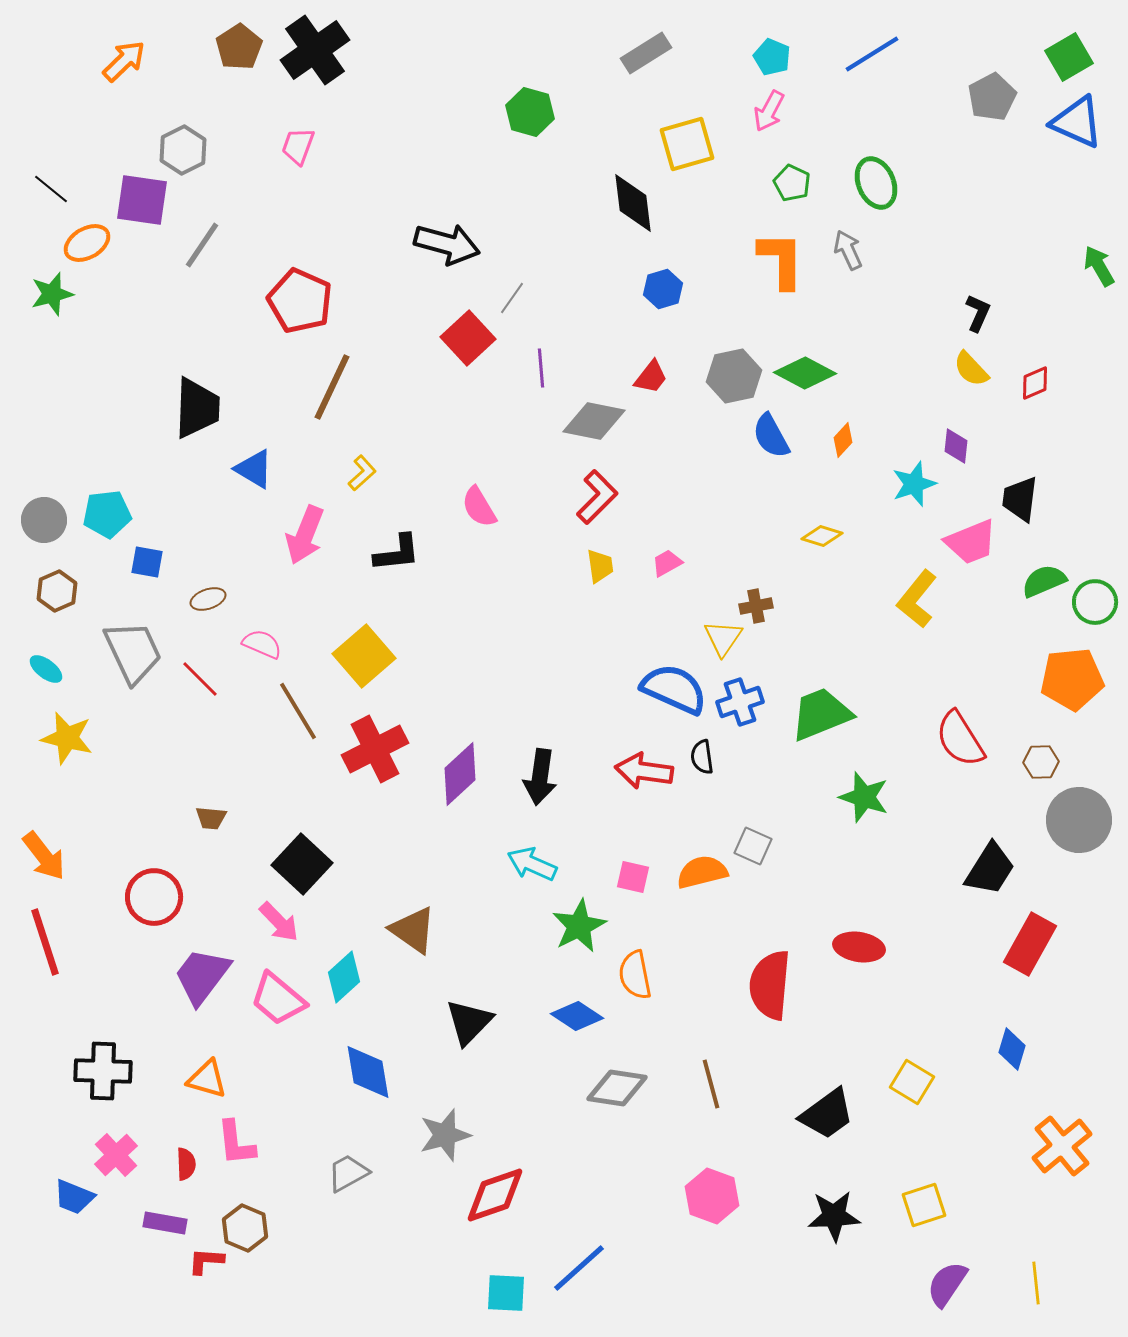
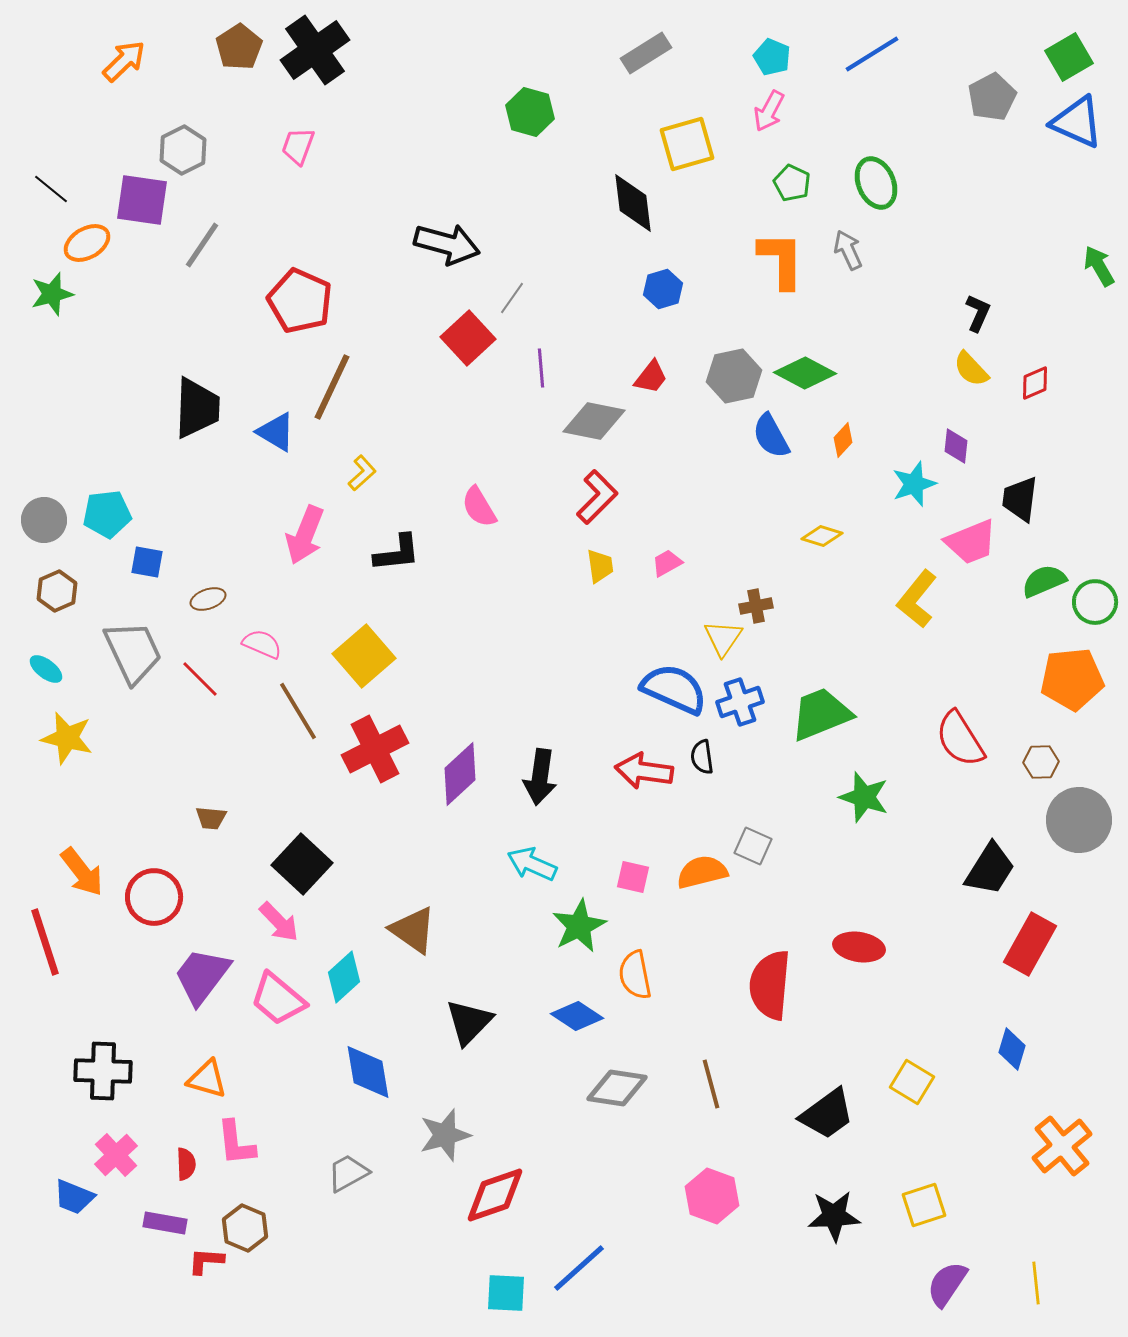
blue triangle at (254, 469): moved 22 px right, 37 px up
orange arrow at (44, 856): moved 38 px right, 16 px down
